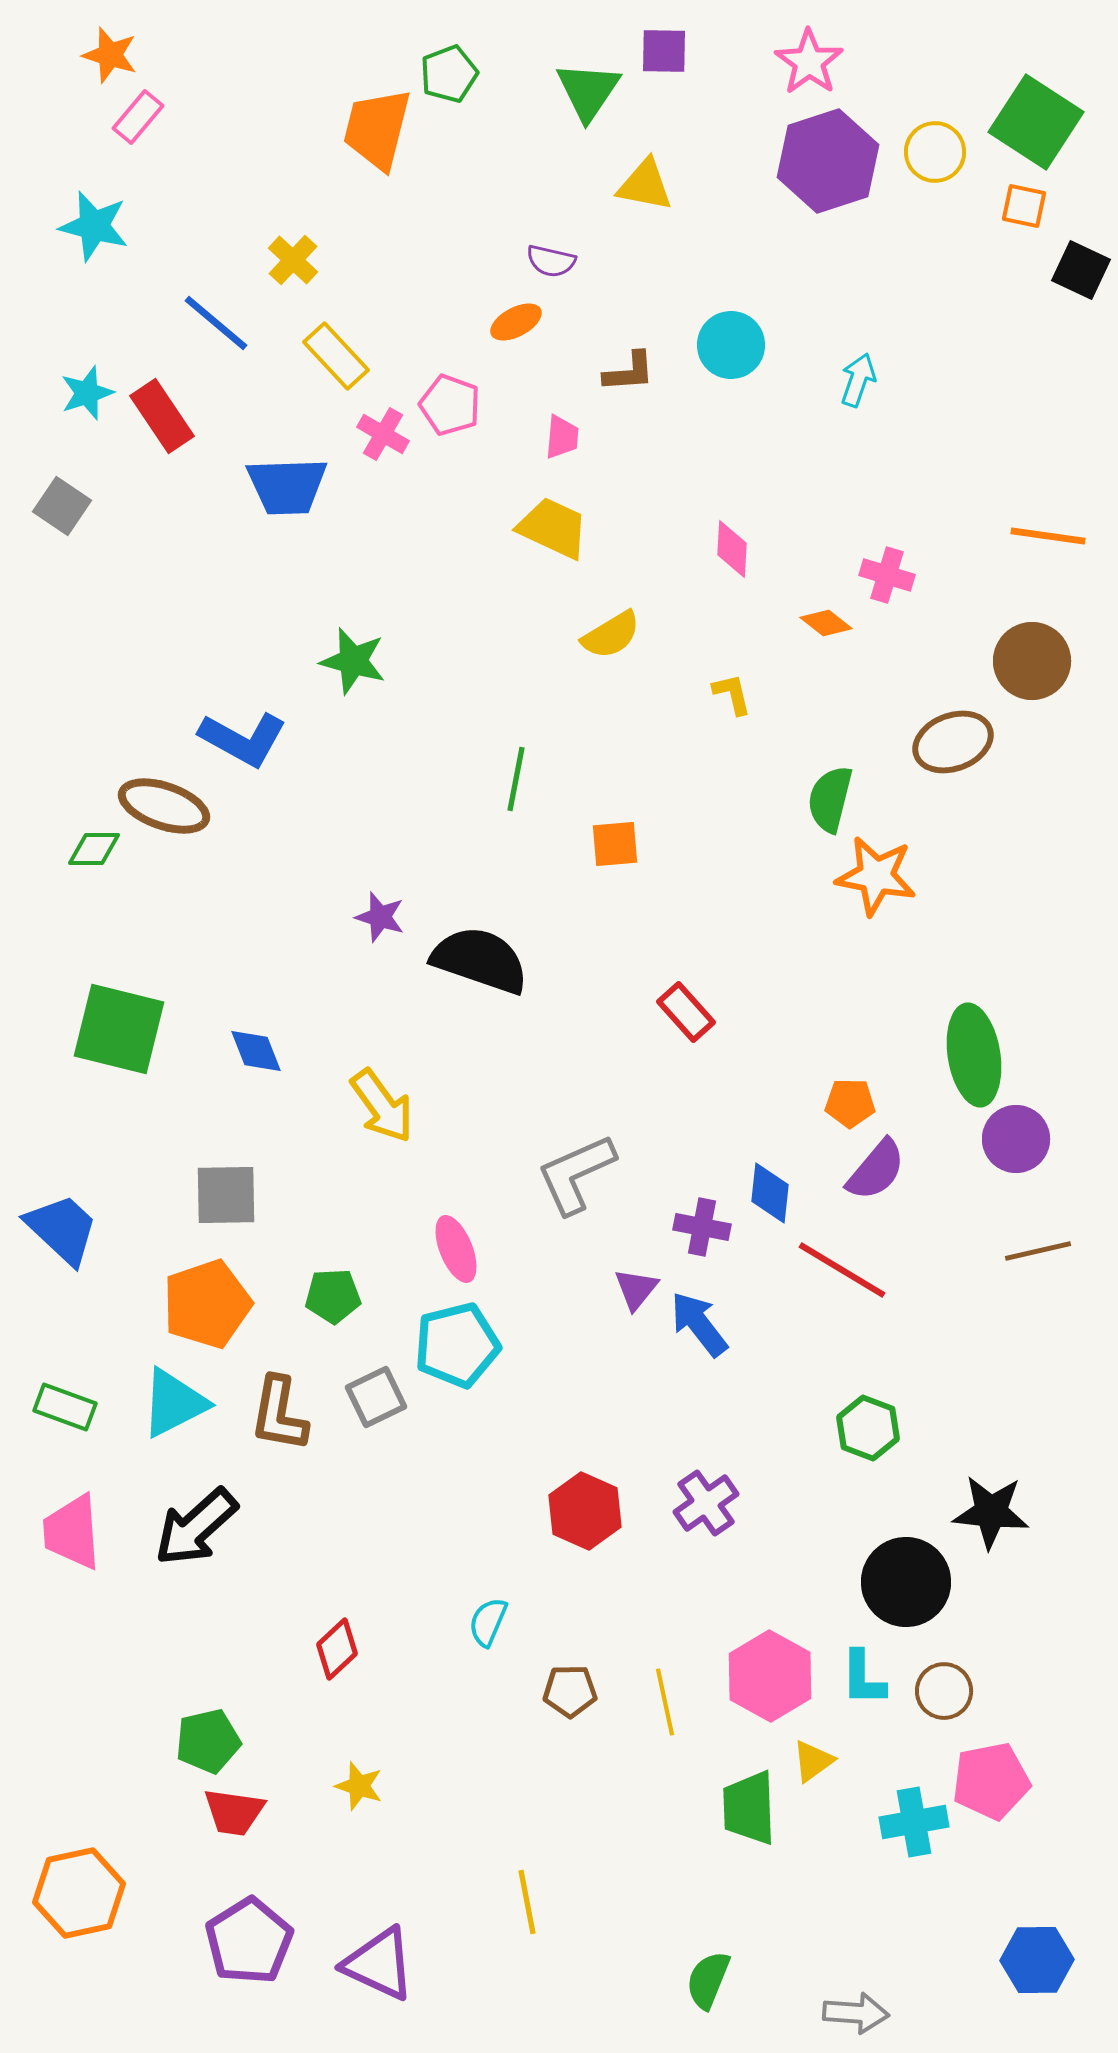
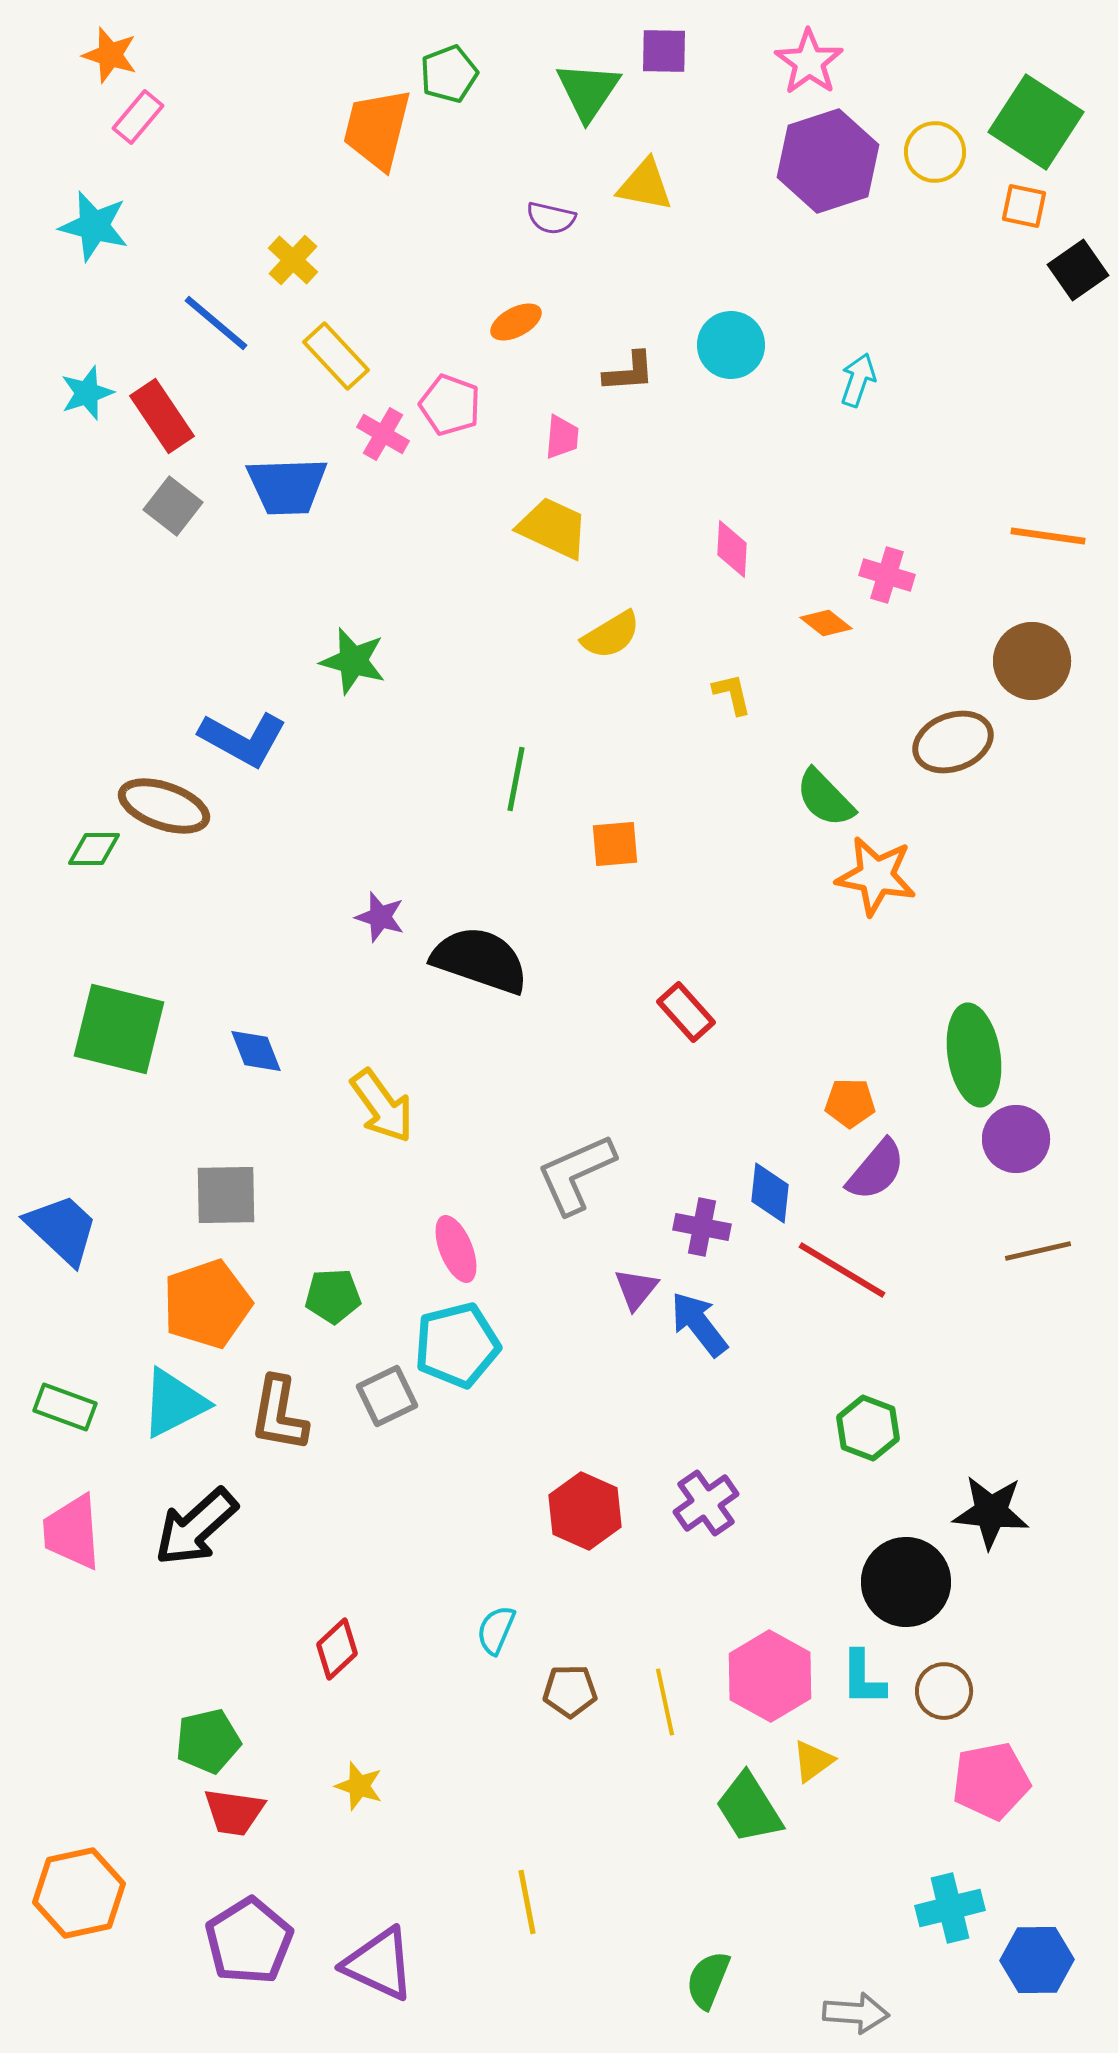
purple semicircle at (551, 261): moved 43 px up
black square at (1081, 270): moved 3 px left; rotated 30 degrees clockwise
gray square at (62, 506): moved 111 px right; rotated 4 degrees clockwise
green semicircle at (830, 799): moved 5 px left, 1 px up; rotated 58 degrees counterclockwise
gray square at (376, 1397): moved 11 px right, 1 px up
cyan semicircle at (488, 1622): moved 8 px right, 8 px down
green trapezoid at (749, 1808): rotated 30 degrees counterclockwise
cyan cross at (914, 1822): moved 36 px right, 86 px down; rotated 4 degrees counterclockwise
